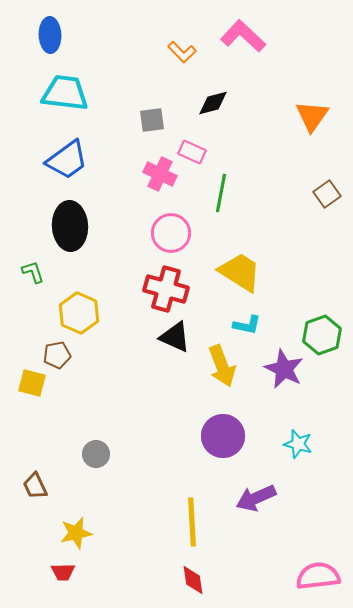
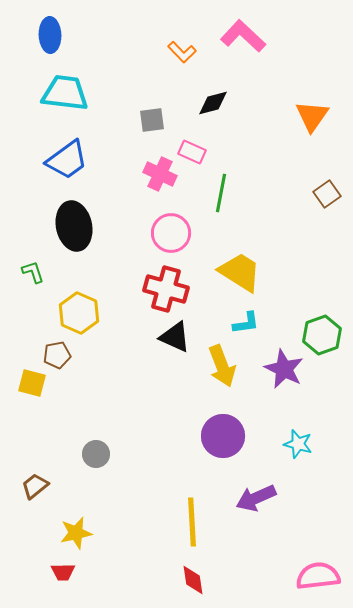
black ellipse: moved 4 px right; rotated 9 degrees counterclockwise
cyan L-shape: moved 1 px left, 2 px up; rotated 20 degrees counterclockwise
brown trapezoid: rotated 76 degrees clockwise
